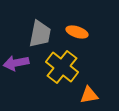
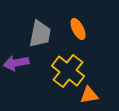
orange ellipse: moved 1 px right, 3 px up; rotated 45 degrees clockwise
yellow cross: moved 6 px right, 4 px down
